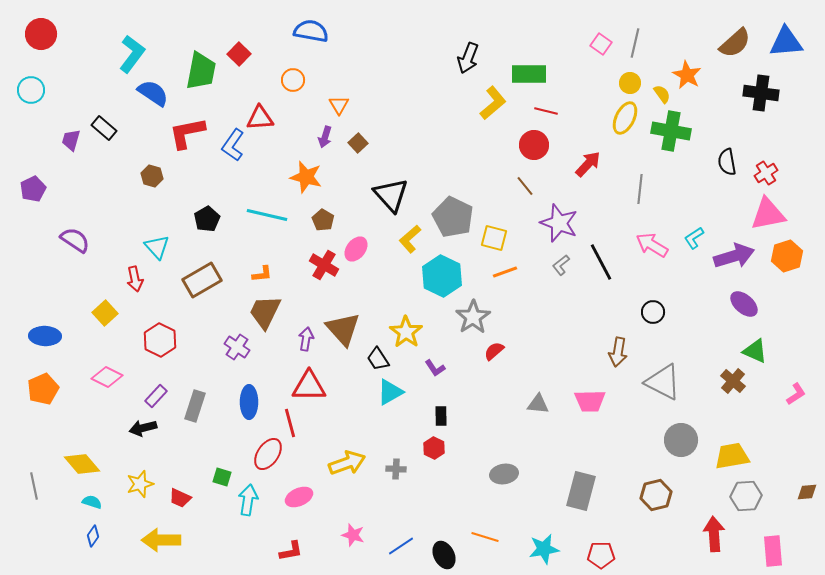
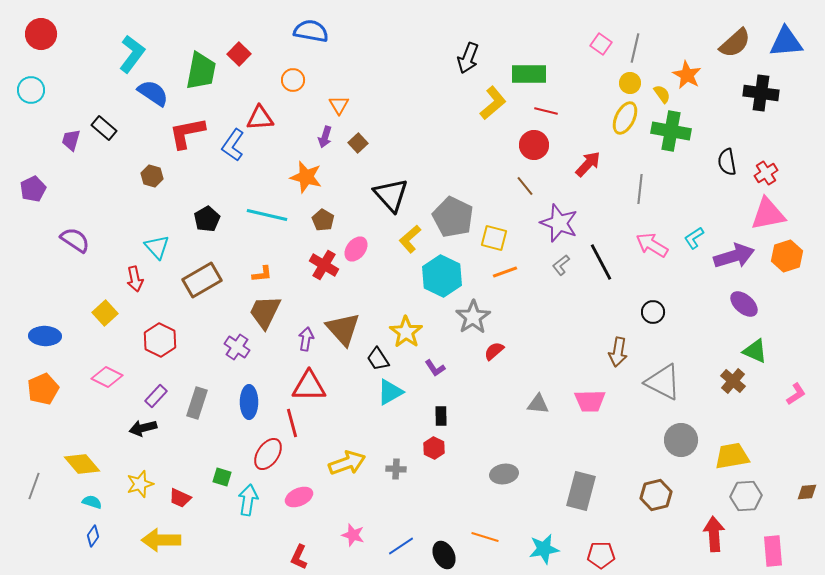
gray line at (635, 43): moved 5 px down
gray rectangle at (195, 406): moved 2 px right, 3 px up
red line at (290, 423): moved 2 px right
gray line at (34, 486): rotated 32 degrees clockwise
red L-shape at (291, 551): moved 8 px right, 6 px down; rotated 125 degrees clockwise
